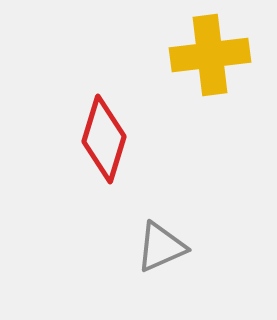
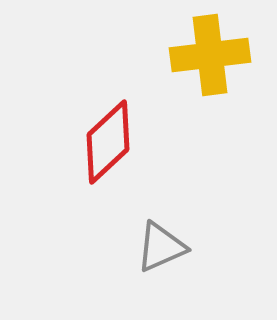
red diamond: moved 4 px right, 3 px down; rotated 30 degrees clockwise
